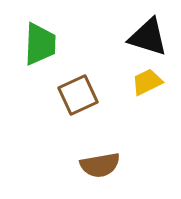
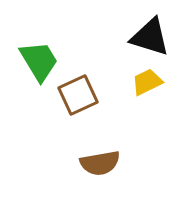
black triangle: moved 2 px right
green trapezoid: moved 1 px left, 17 px down; rotated 33 degrees counterclockwise
brown semicircle: moved 2 px up
